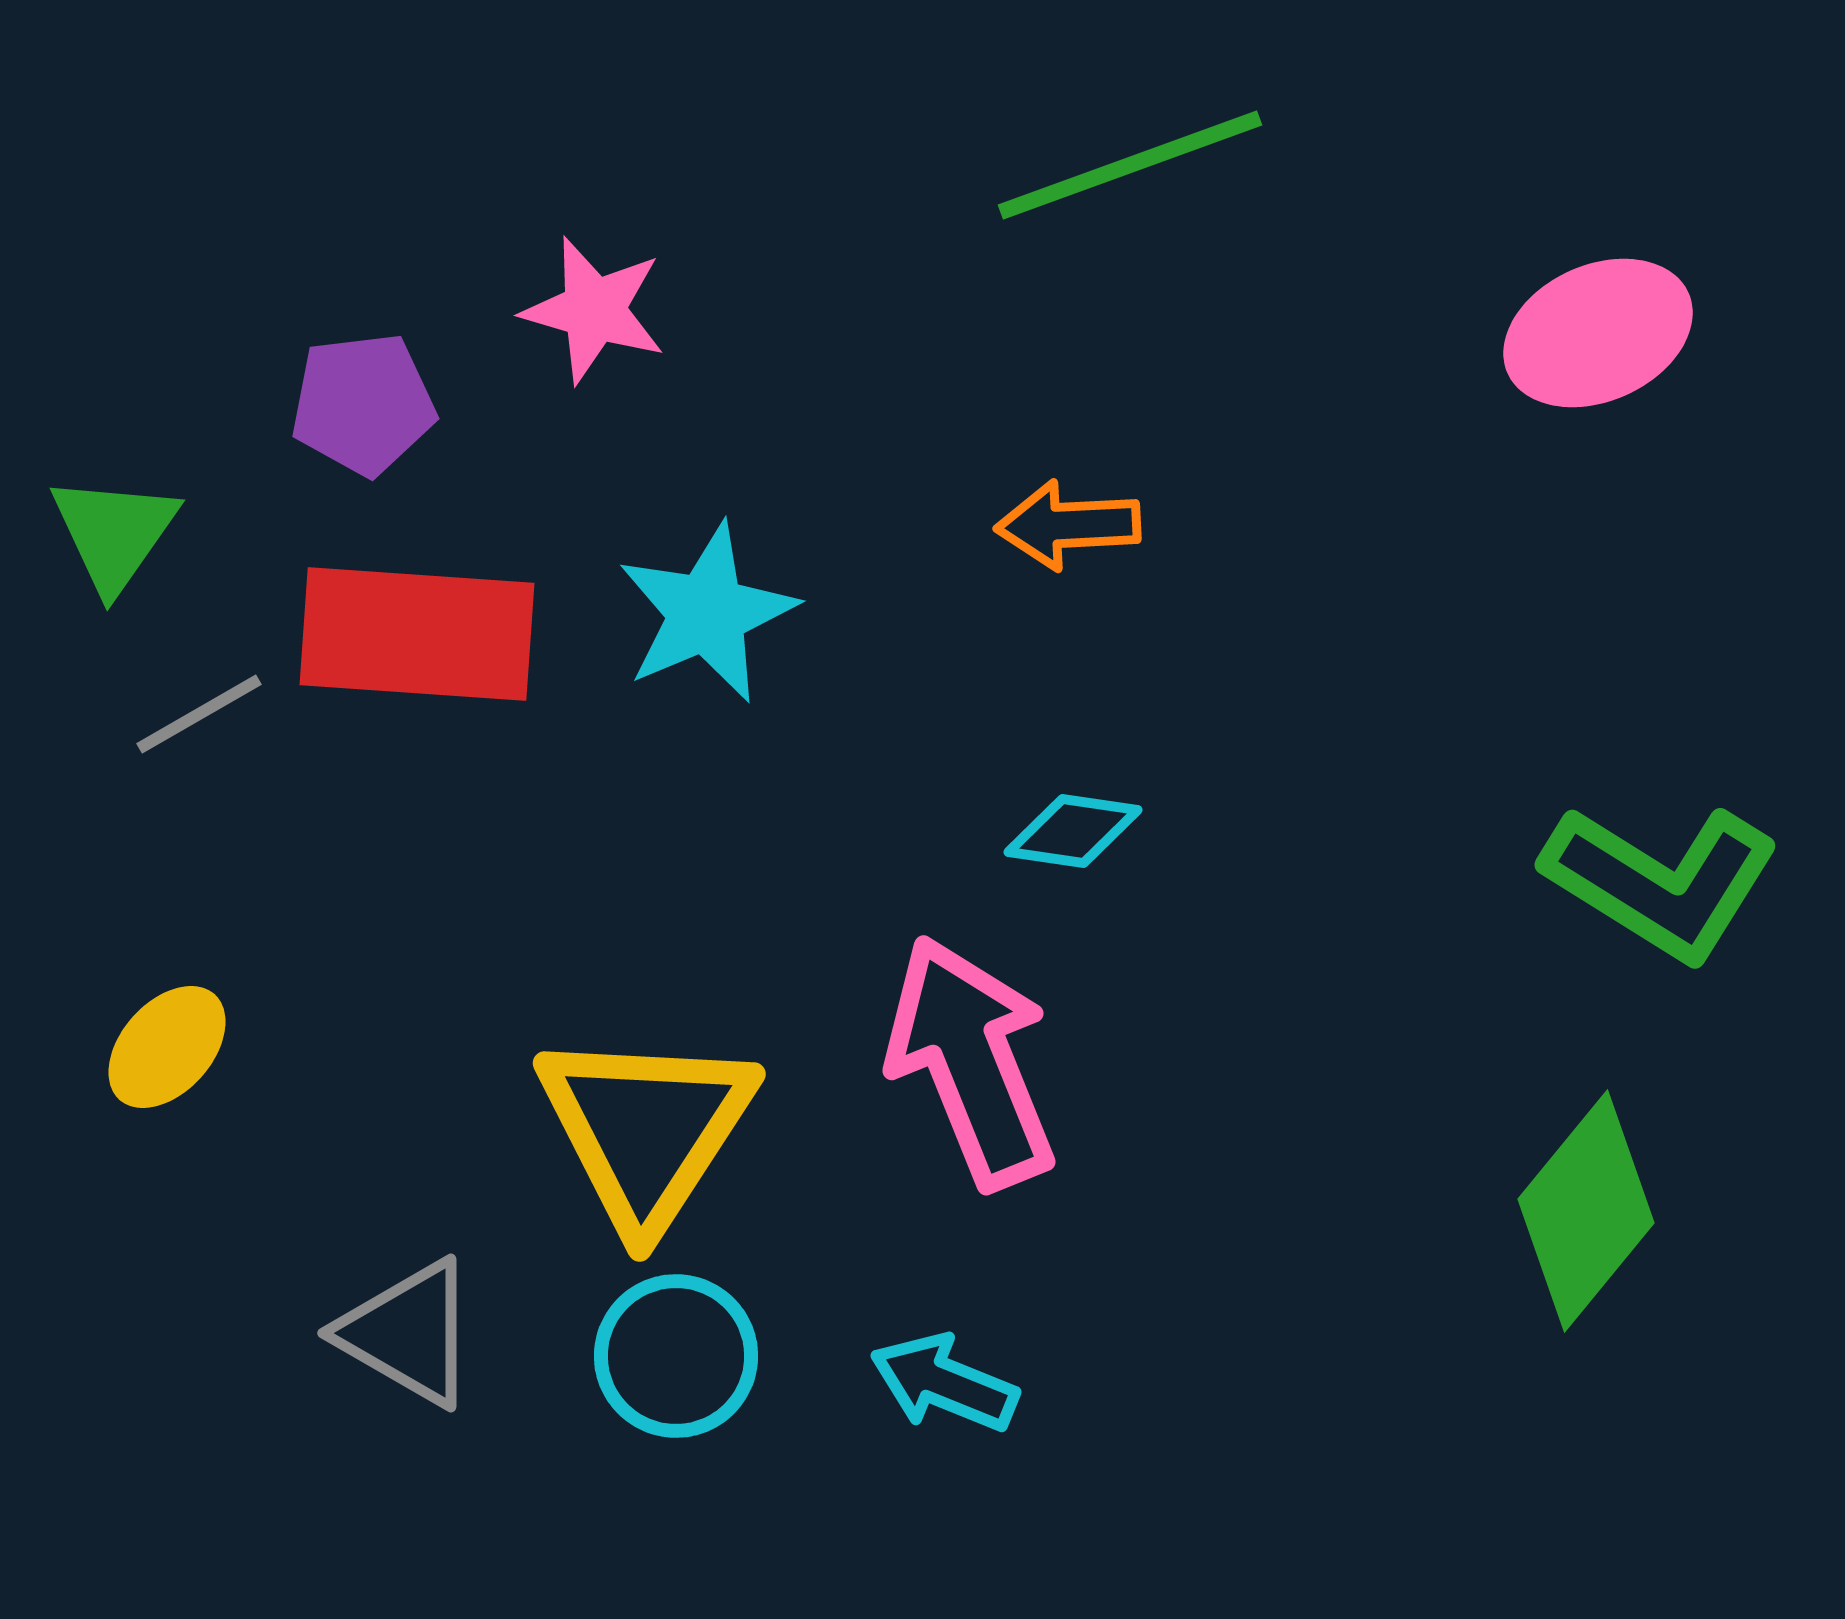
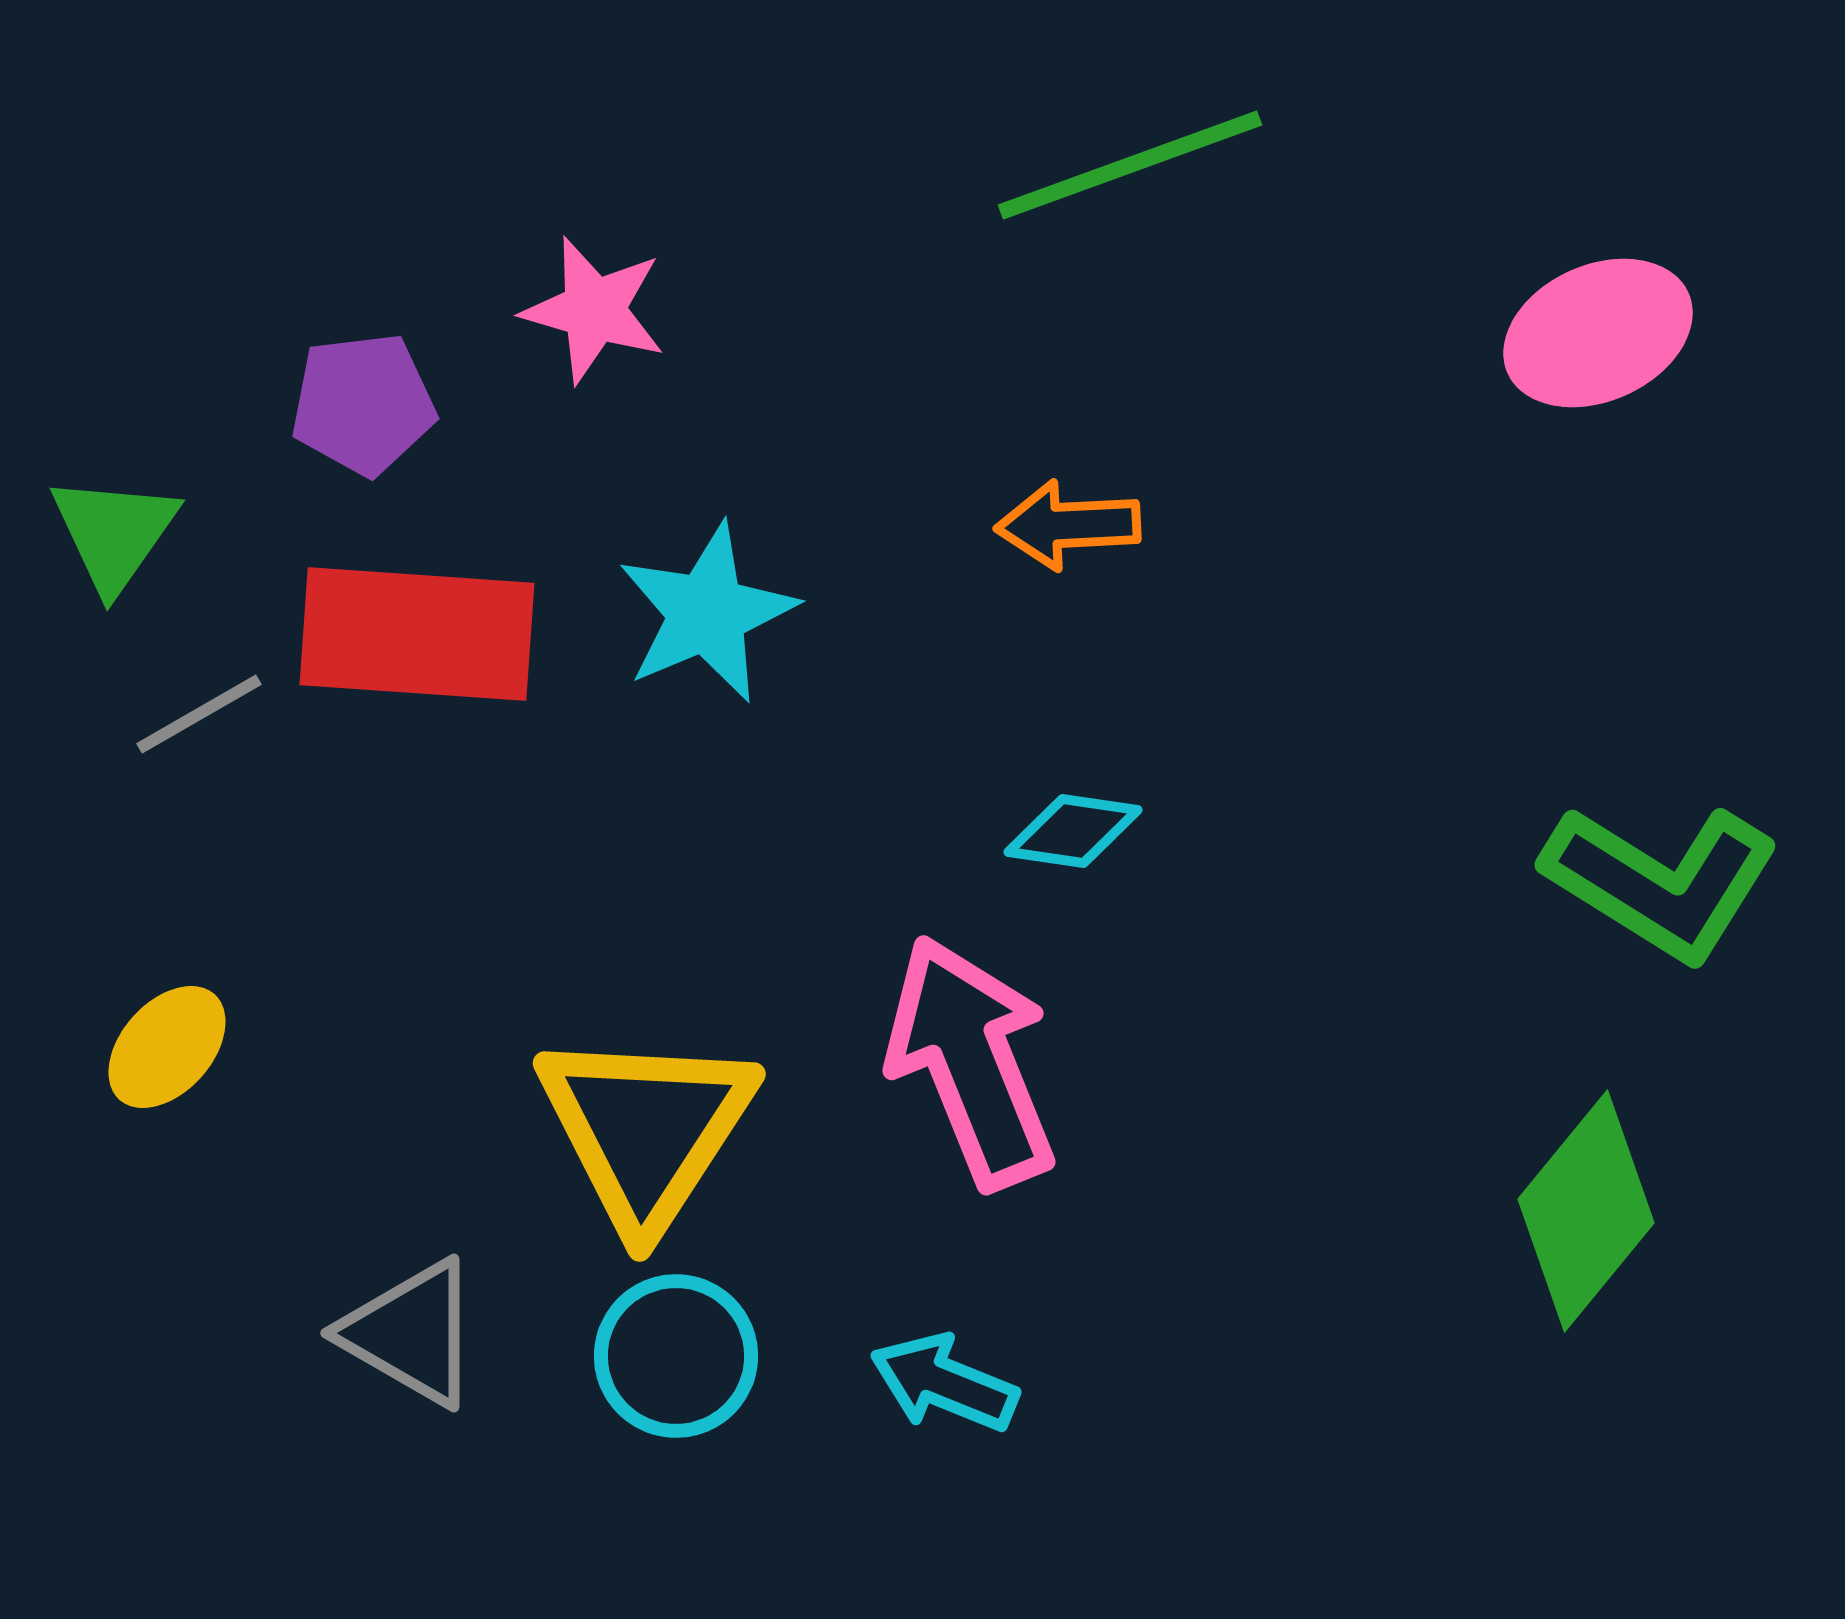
gray triangle: moved 3 px right
